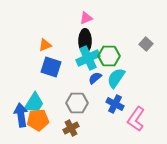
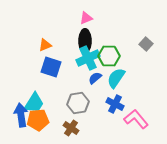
gray hexagon: moved 1 px right; rotated 10 degrees counterclockwise
pink L-shape: rotated 105 degrees clockwise
brown cross: rotated 28 degrees counterclockwise
